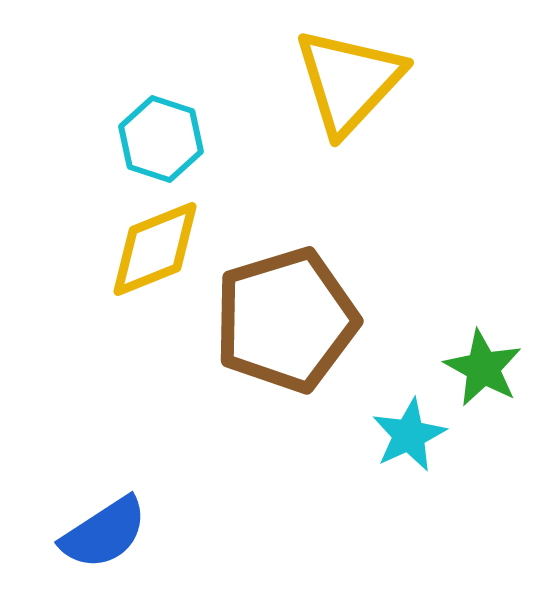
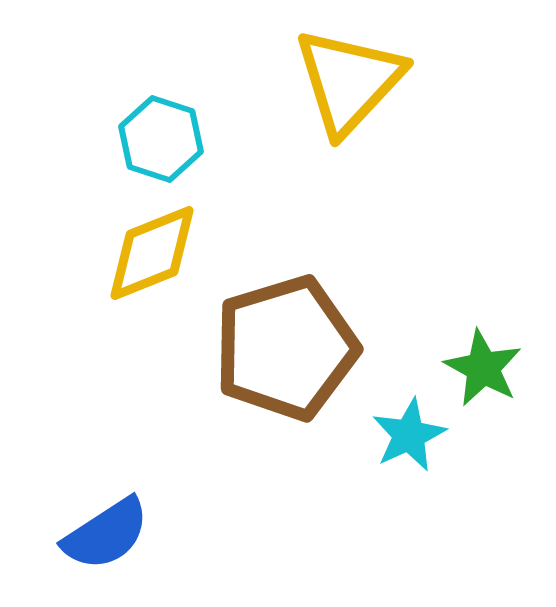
yellow diamond: moved 3 px left, 4 px down
brown pentagon: moved 28 px down
blue semicircle: moved 2 px right, 1 px down
